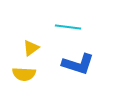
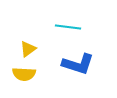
yellow triangle: moved 3 px left, 1 px down
